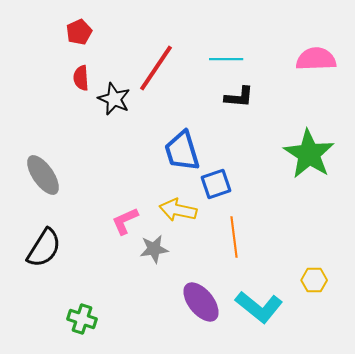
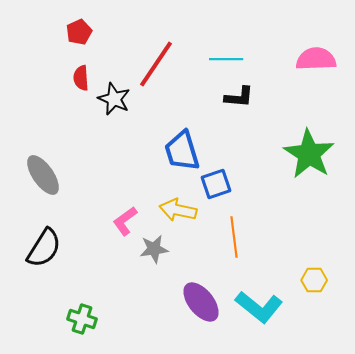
red line: moved 4 px up
pink L-shape: rotated 12 degrees counterclockwise
